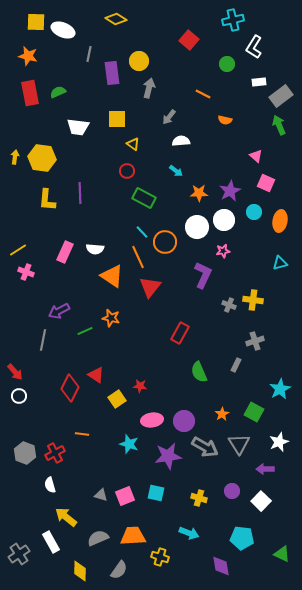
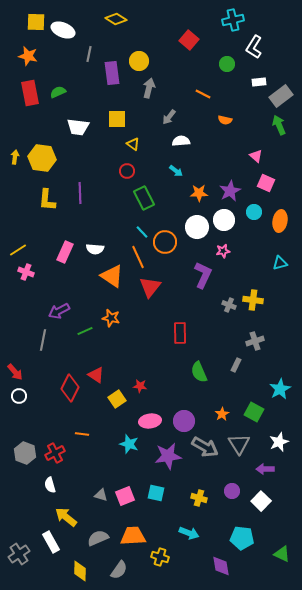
green rectangle at (144, 198): rotated 35 degrees clockwise
red rectangle at (180, 333): rotated 30 degrees counterclockwise
pink ellipse at (152, 420): moved 2 px left, 1 px down
